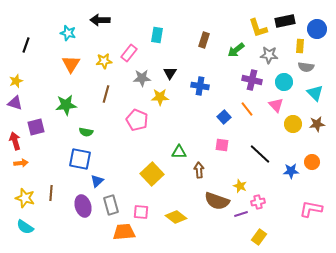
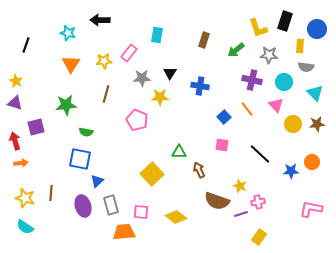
black rectangle at (285, 21): rotated 60 degrees counterclockwise
yellow star at (16, 81): rotated 24 degrees counterclockwise
brown arrow at (199, 170): rotated 21 degrees counterclockwise
